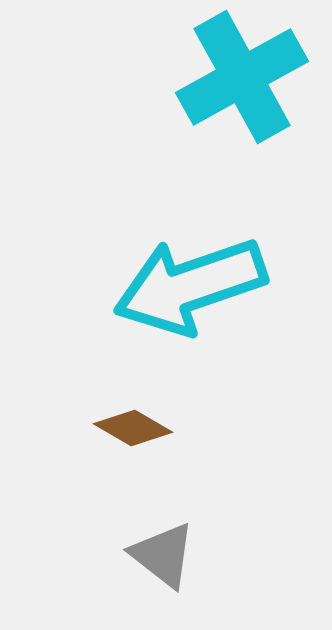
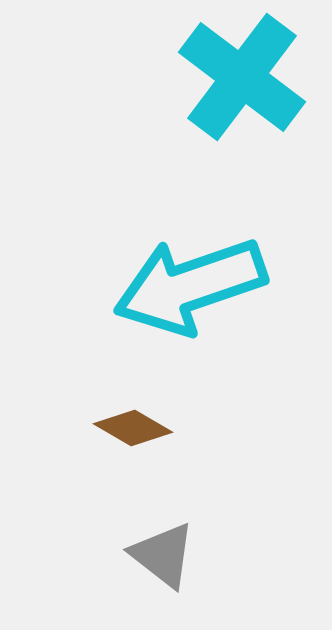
cyan cross: rotated 24 degrees counterclockwise
